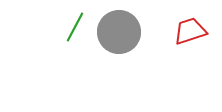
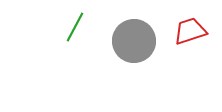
gray circle: moved 15 px right, 9 px down
